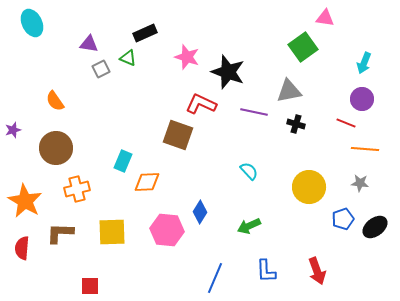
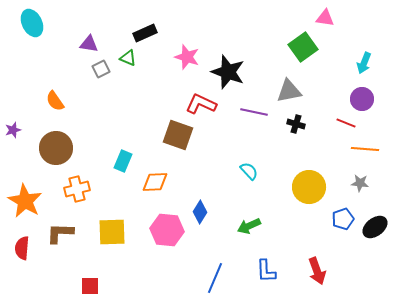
orange diamond: moved 8 px right
